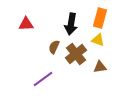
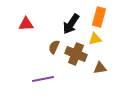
orange rectangle: moved 1 px left, 1 px up
black arrow: rotated 25 degrees clockwise
yellow triangle: moved 3 px left, 1 px up; rotated 32 degrees counterclockwise
brown cross: rotated 30 degrees counterclockwise
brown triangle: moved 1 px down
purple line: rotated 25 degrees clockwise
